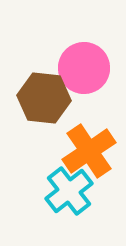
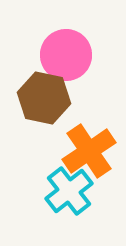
pink circle: moved 18 px left, 13 px up
brown hexagon: rotated 6 degrees clockwise
